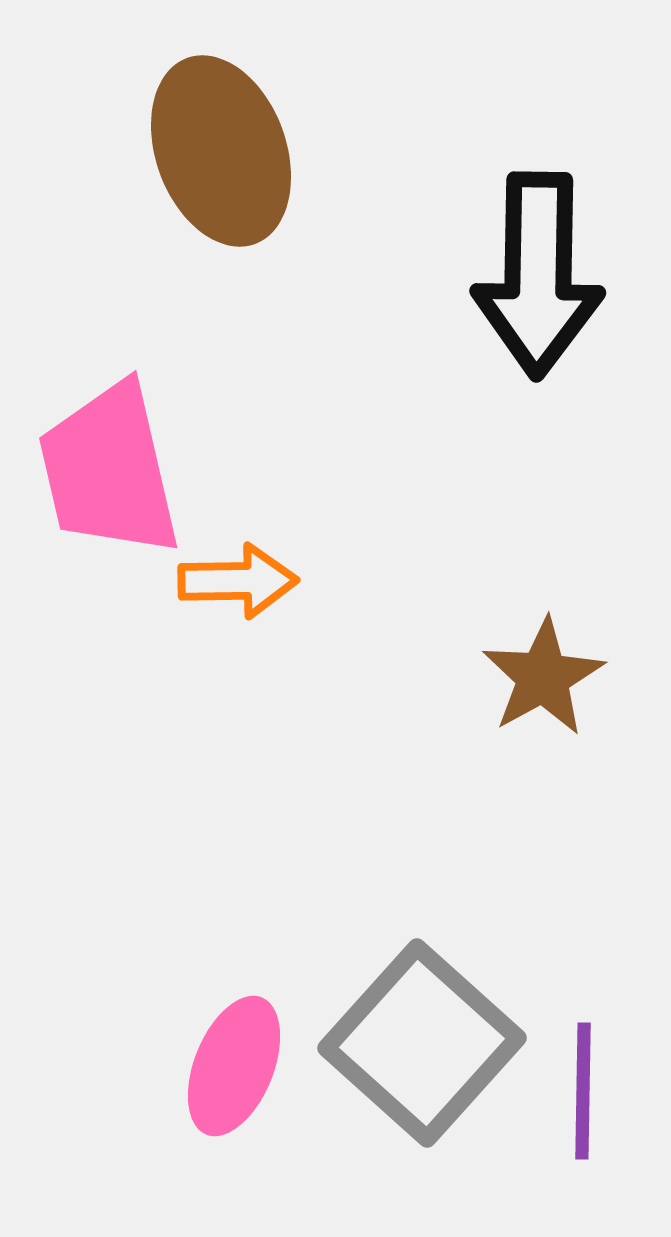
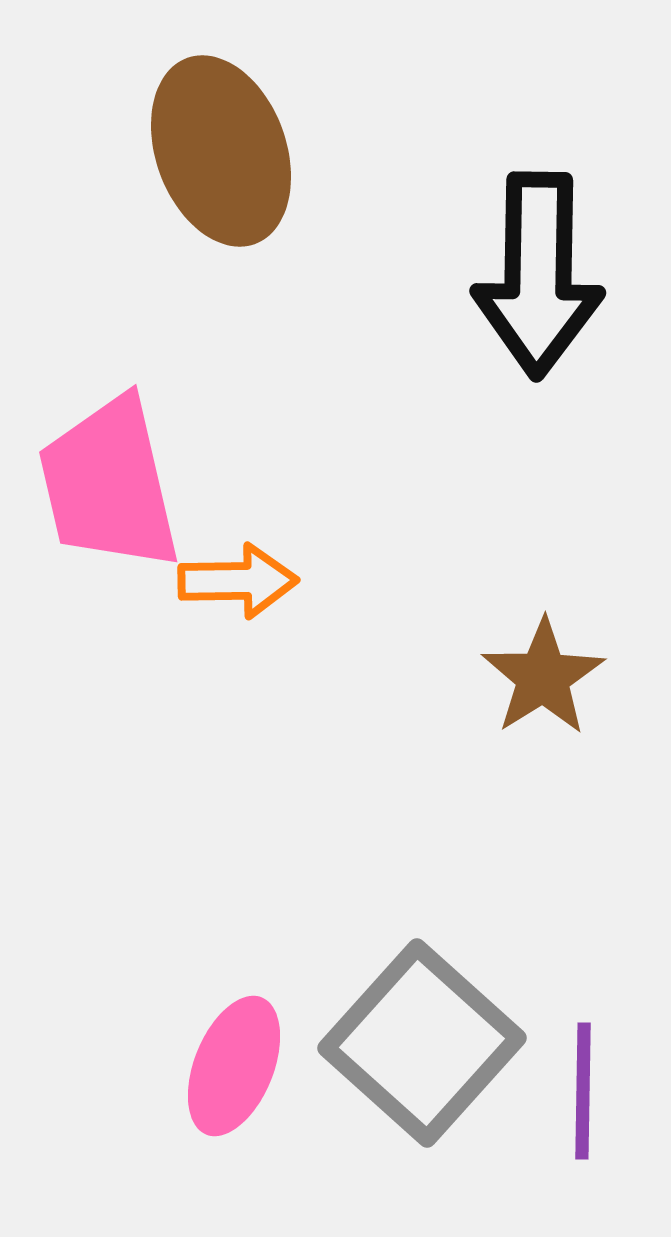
pink trapezoid: moved 14 px down
brown star: rotated 3 degrees counterclockwise
